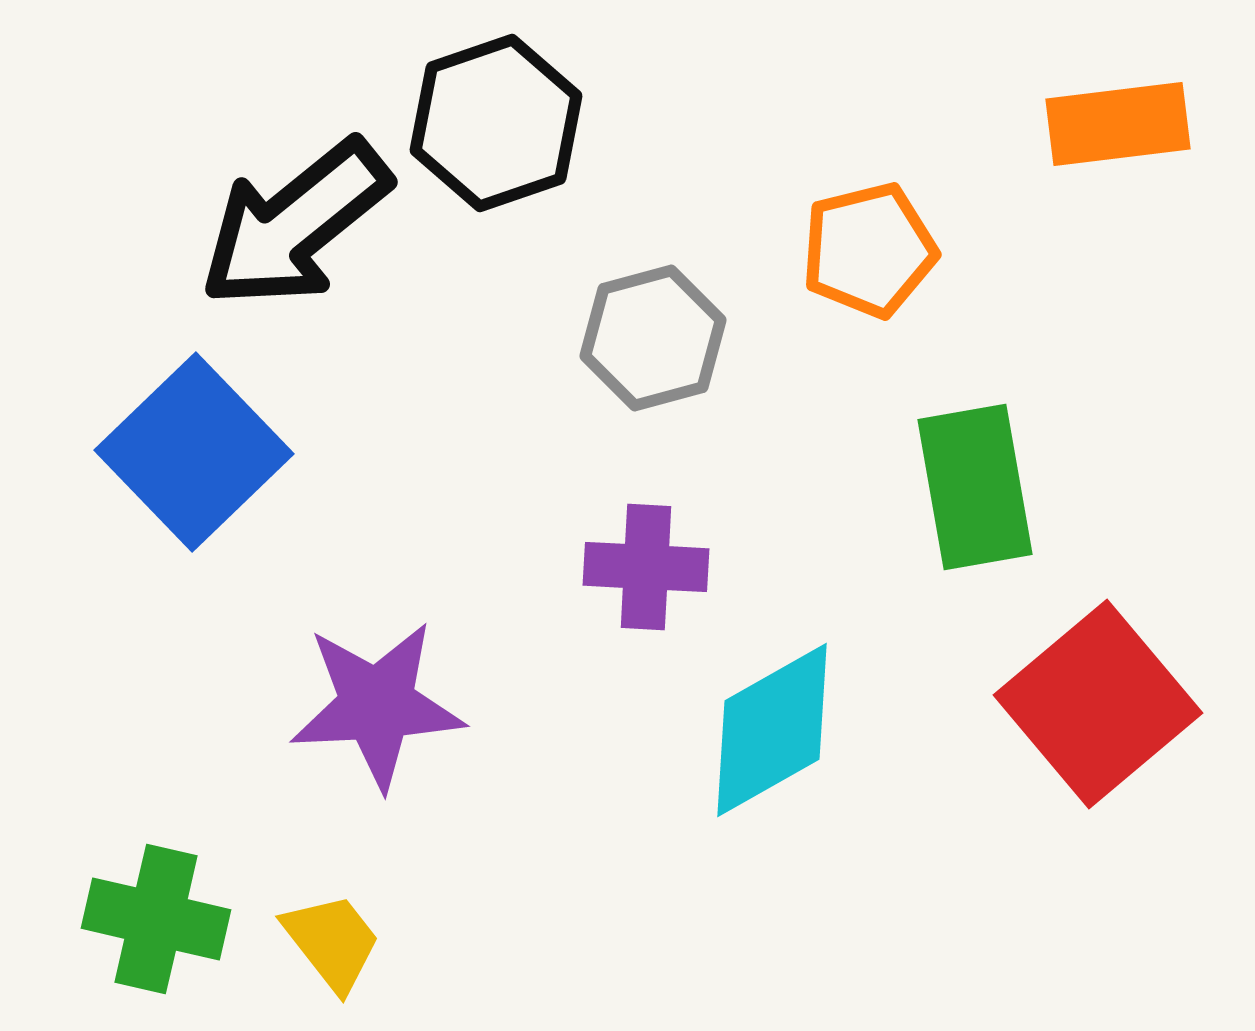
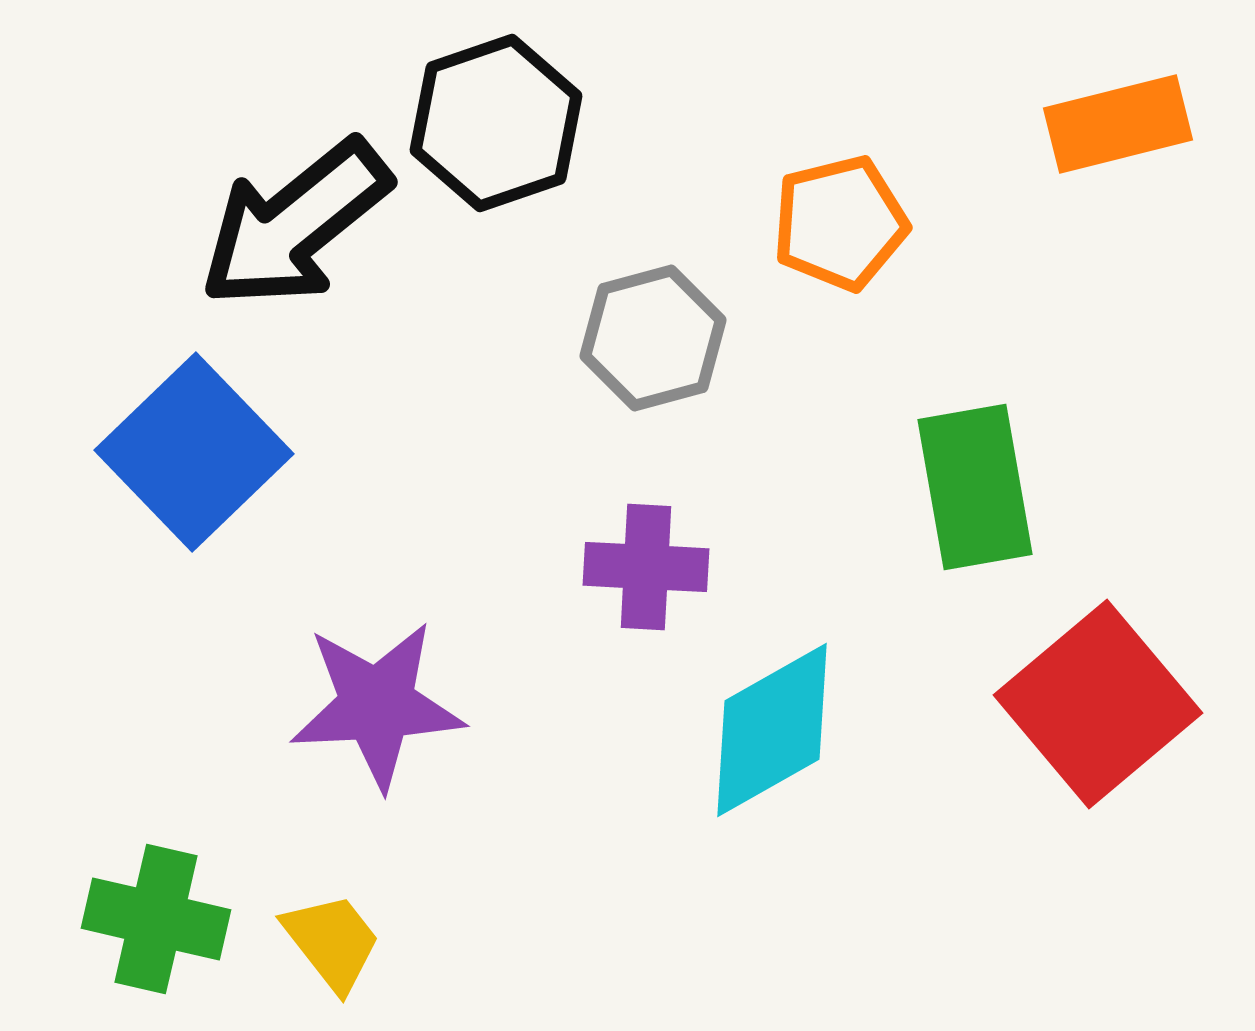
orange rectangle: rotated 7 degrees counterclockwise
orange pentagon: moved 29 px left, 27 px up
